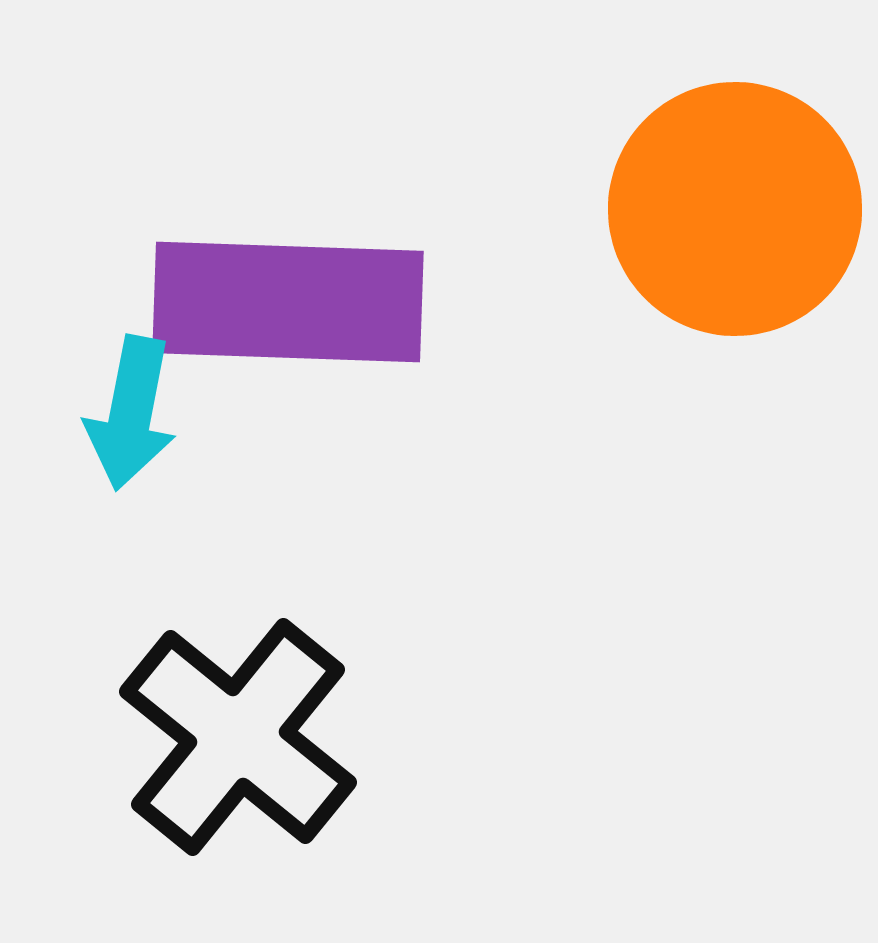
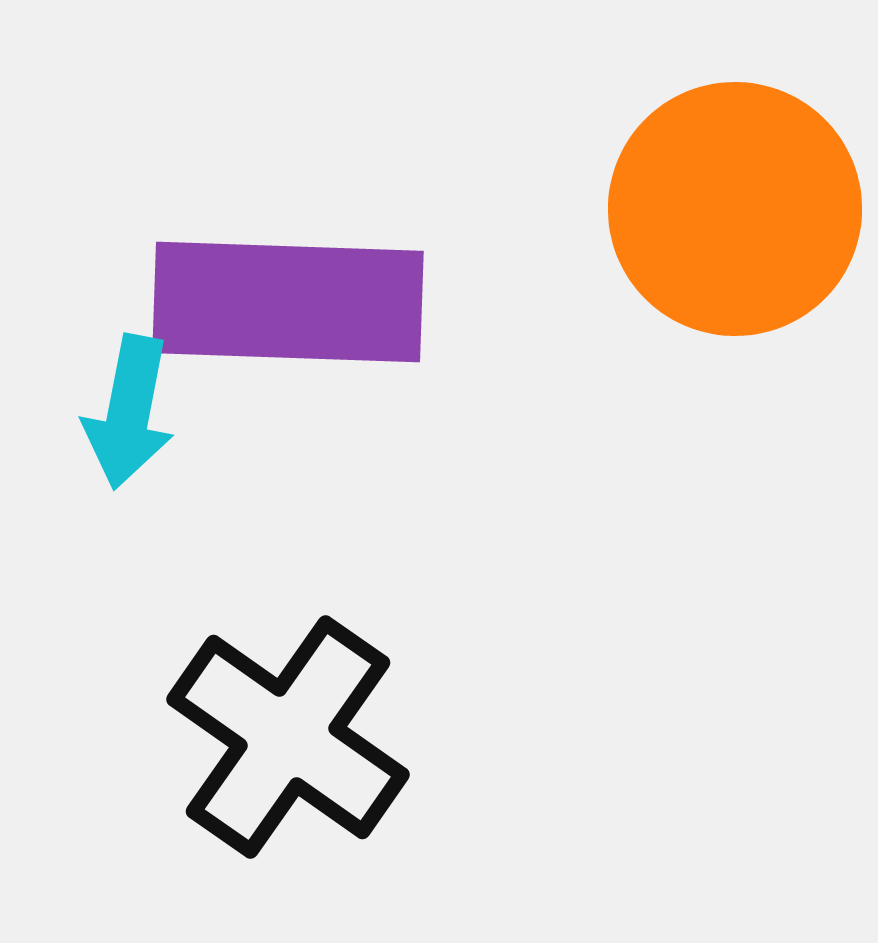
cyan arrow: moved 2 px left, 1 px up
black cross: moved 50 px right; rotated 4 degrees counterclockwise
